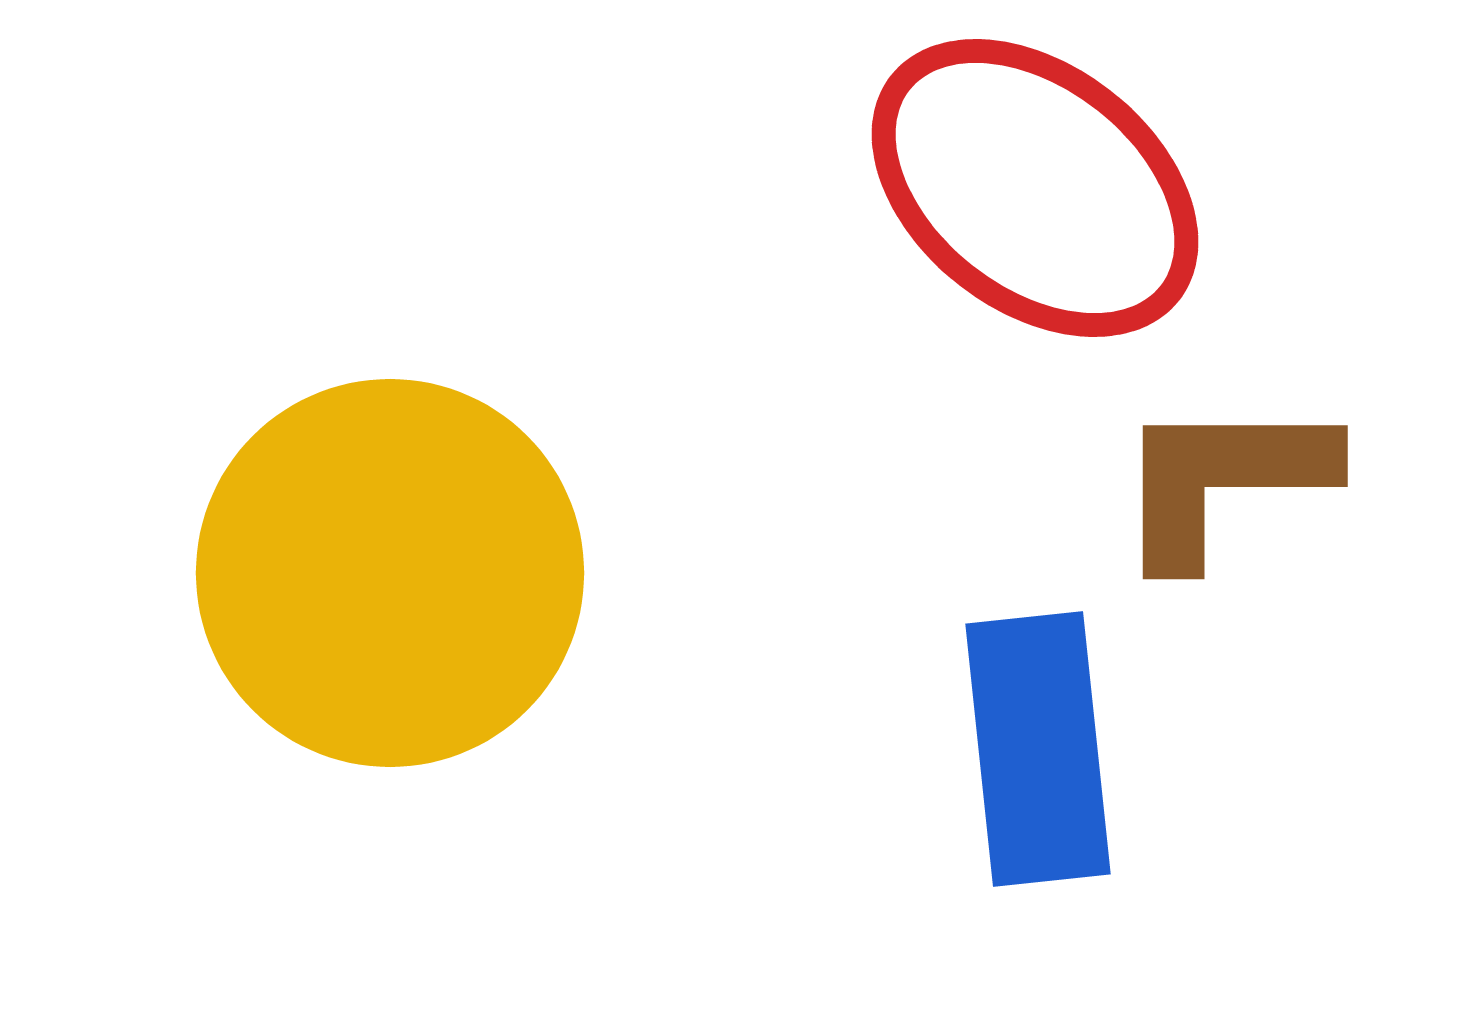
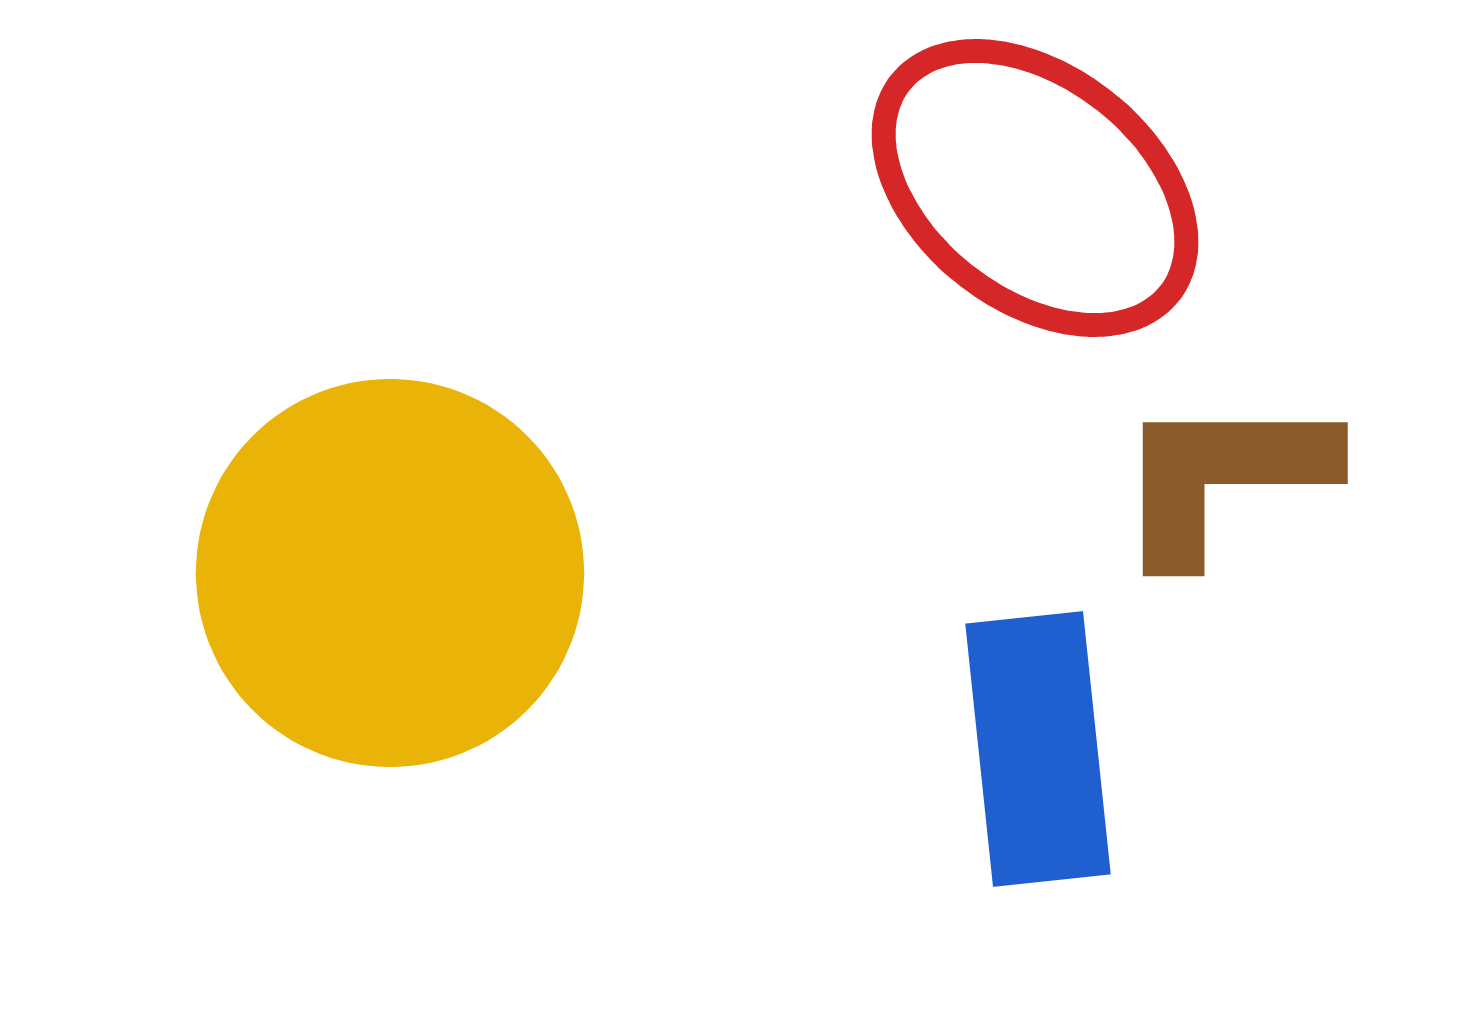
brown L-shape: moved 3 px up
